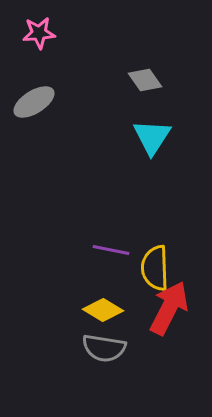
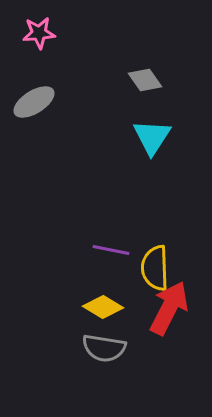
yellow diamond: moved 3 px up
